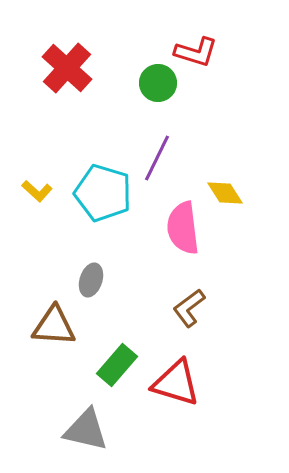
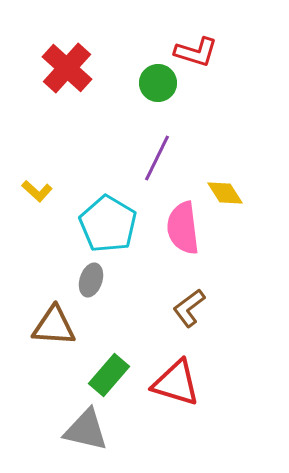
cyan pentagon: moved 5 px right, 31 px down; rotated 14 degrees clockwise
green rectangle: moved 8 px left, 10 px down
